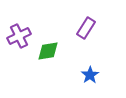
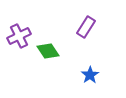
purple rectangle: moved 1 px up
green diamond: rotated 65 degrees clockwise
